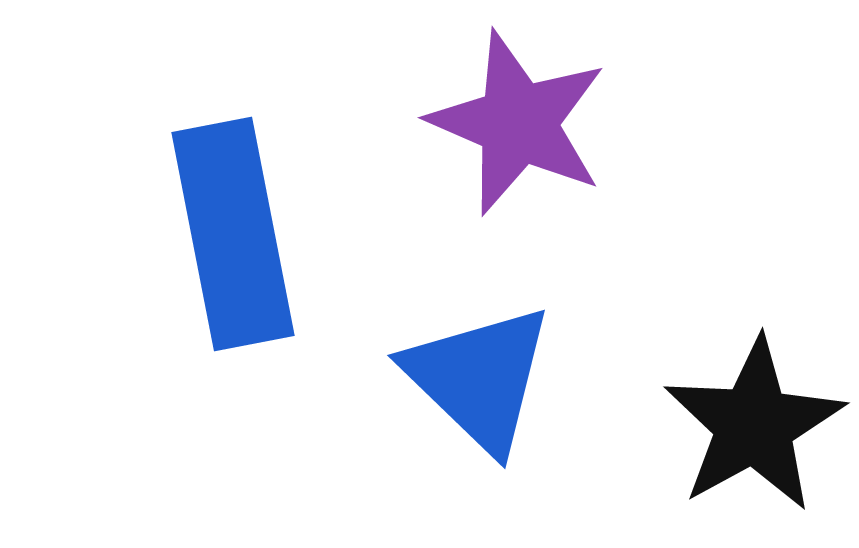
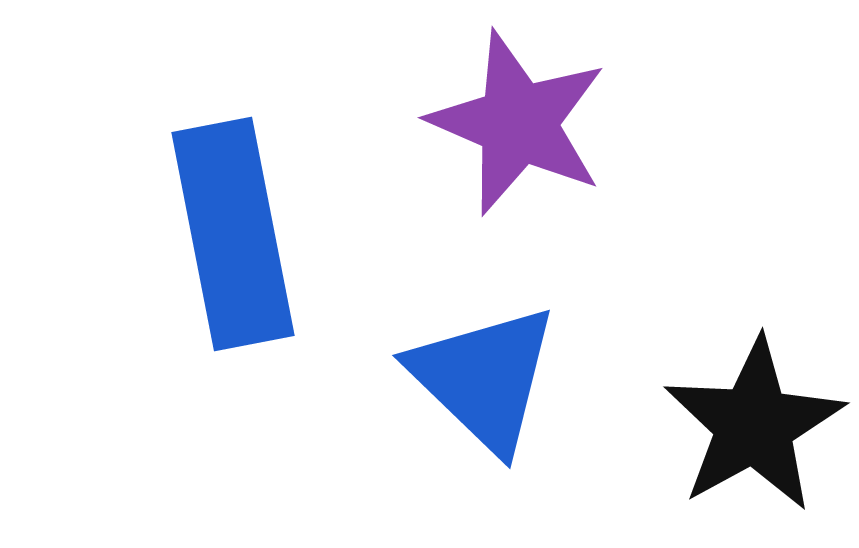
blue triangle: moved 5 px right
